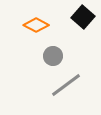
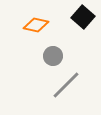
orange diamond: rotated 15 degrees counterclockwise
gray line: rotated 8 degrees counterclockwise
